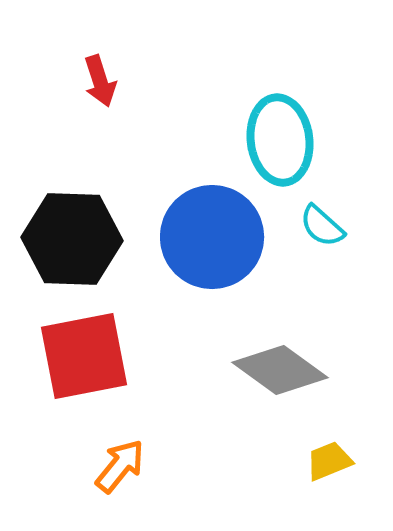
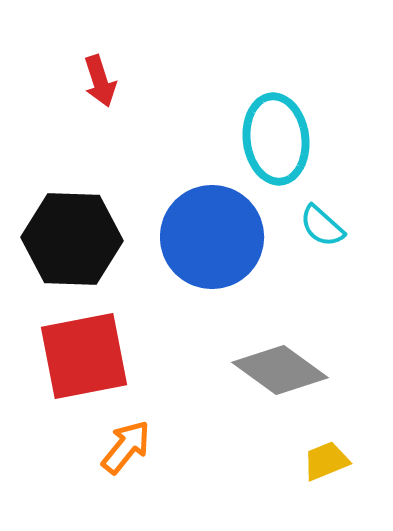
cyan ellipse: moved 4 px left, 1 px up
yellow trapezoid: moved 3 px left
orange arrow: moved 6 px right, 19 px up
